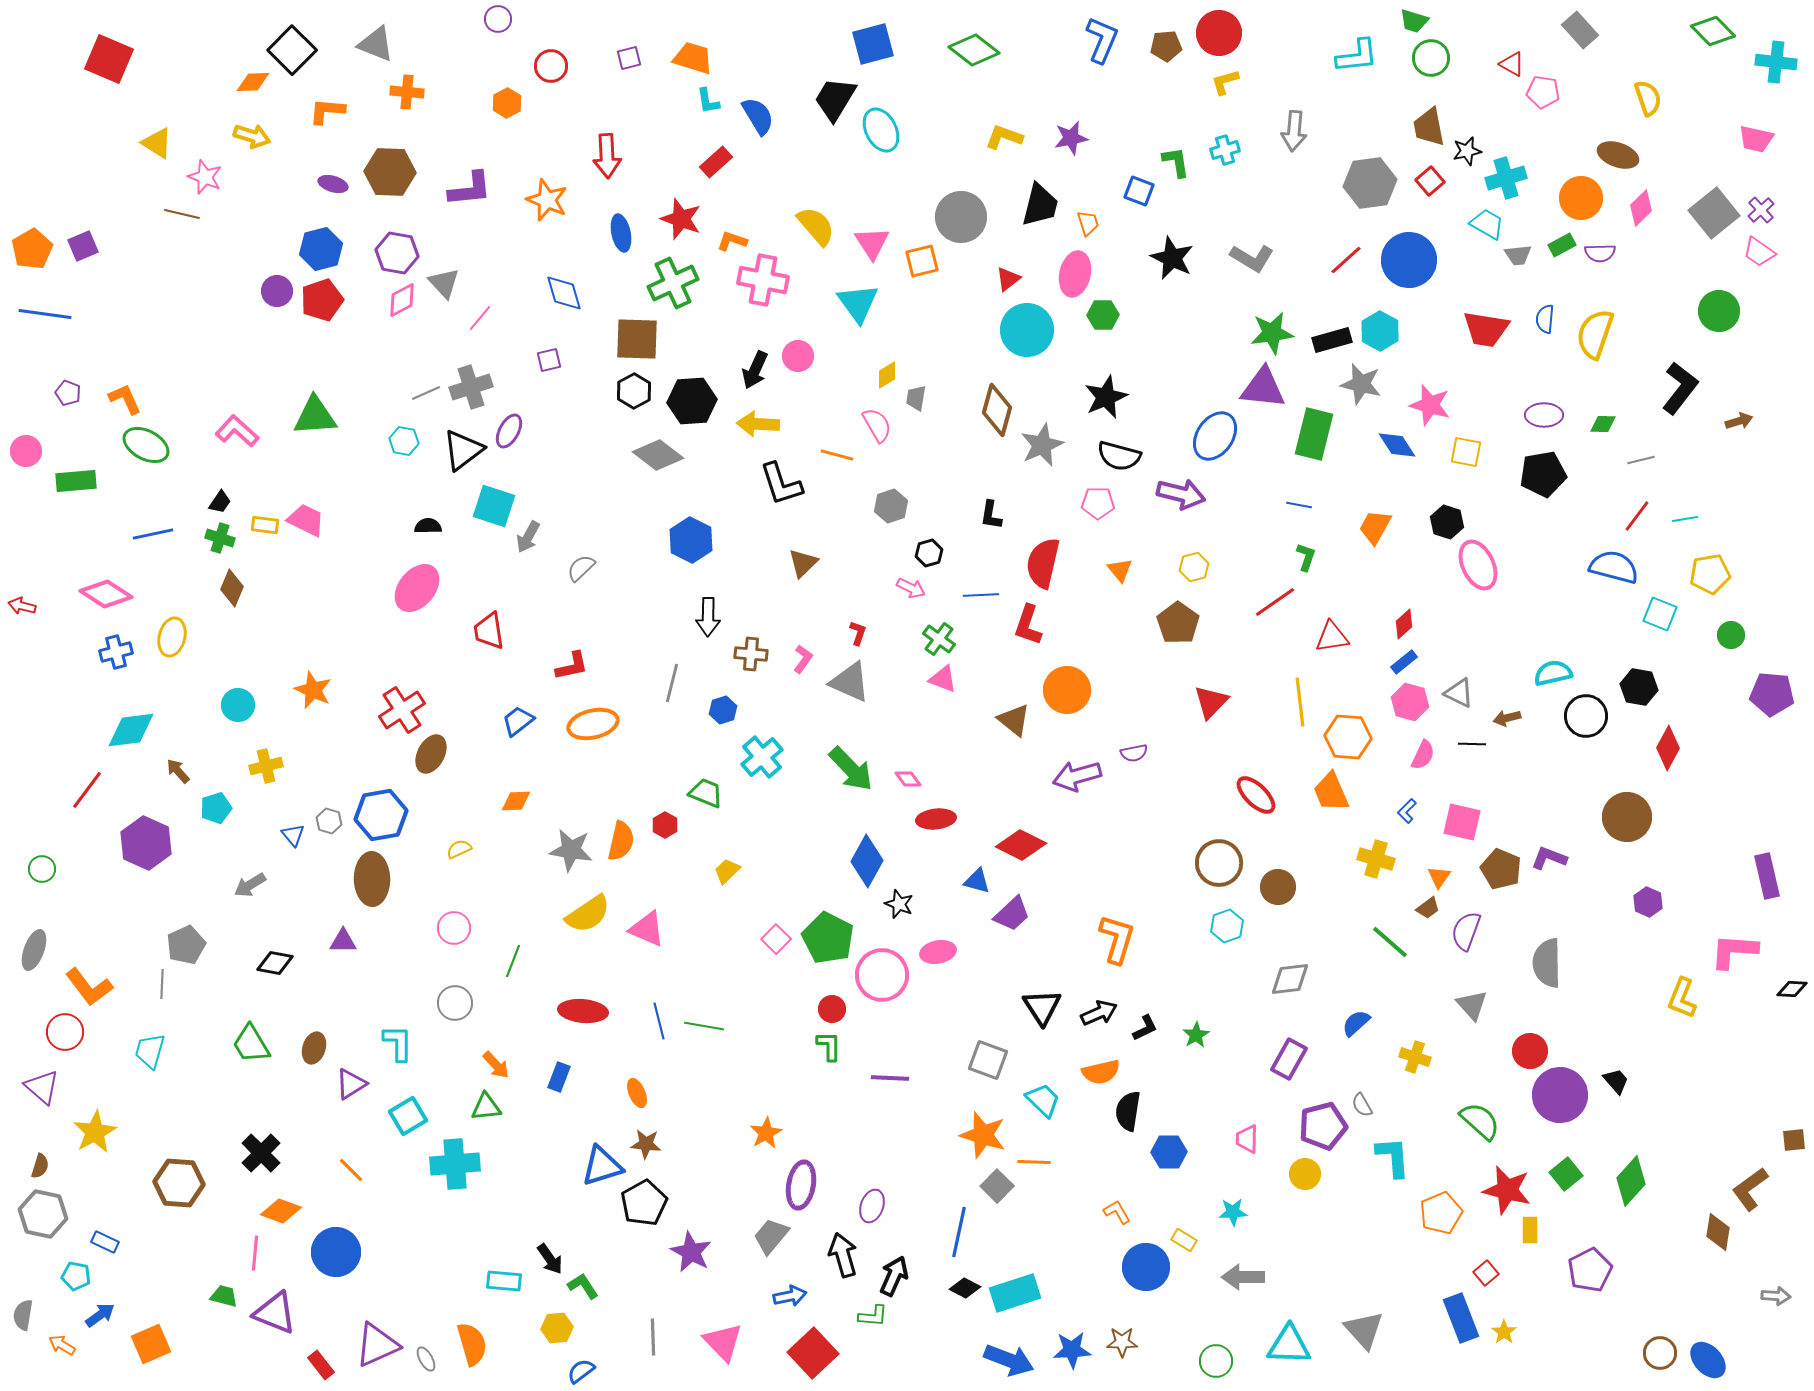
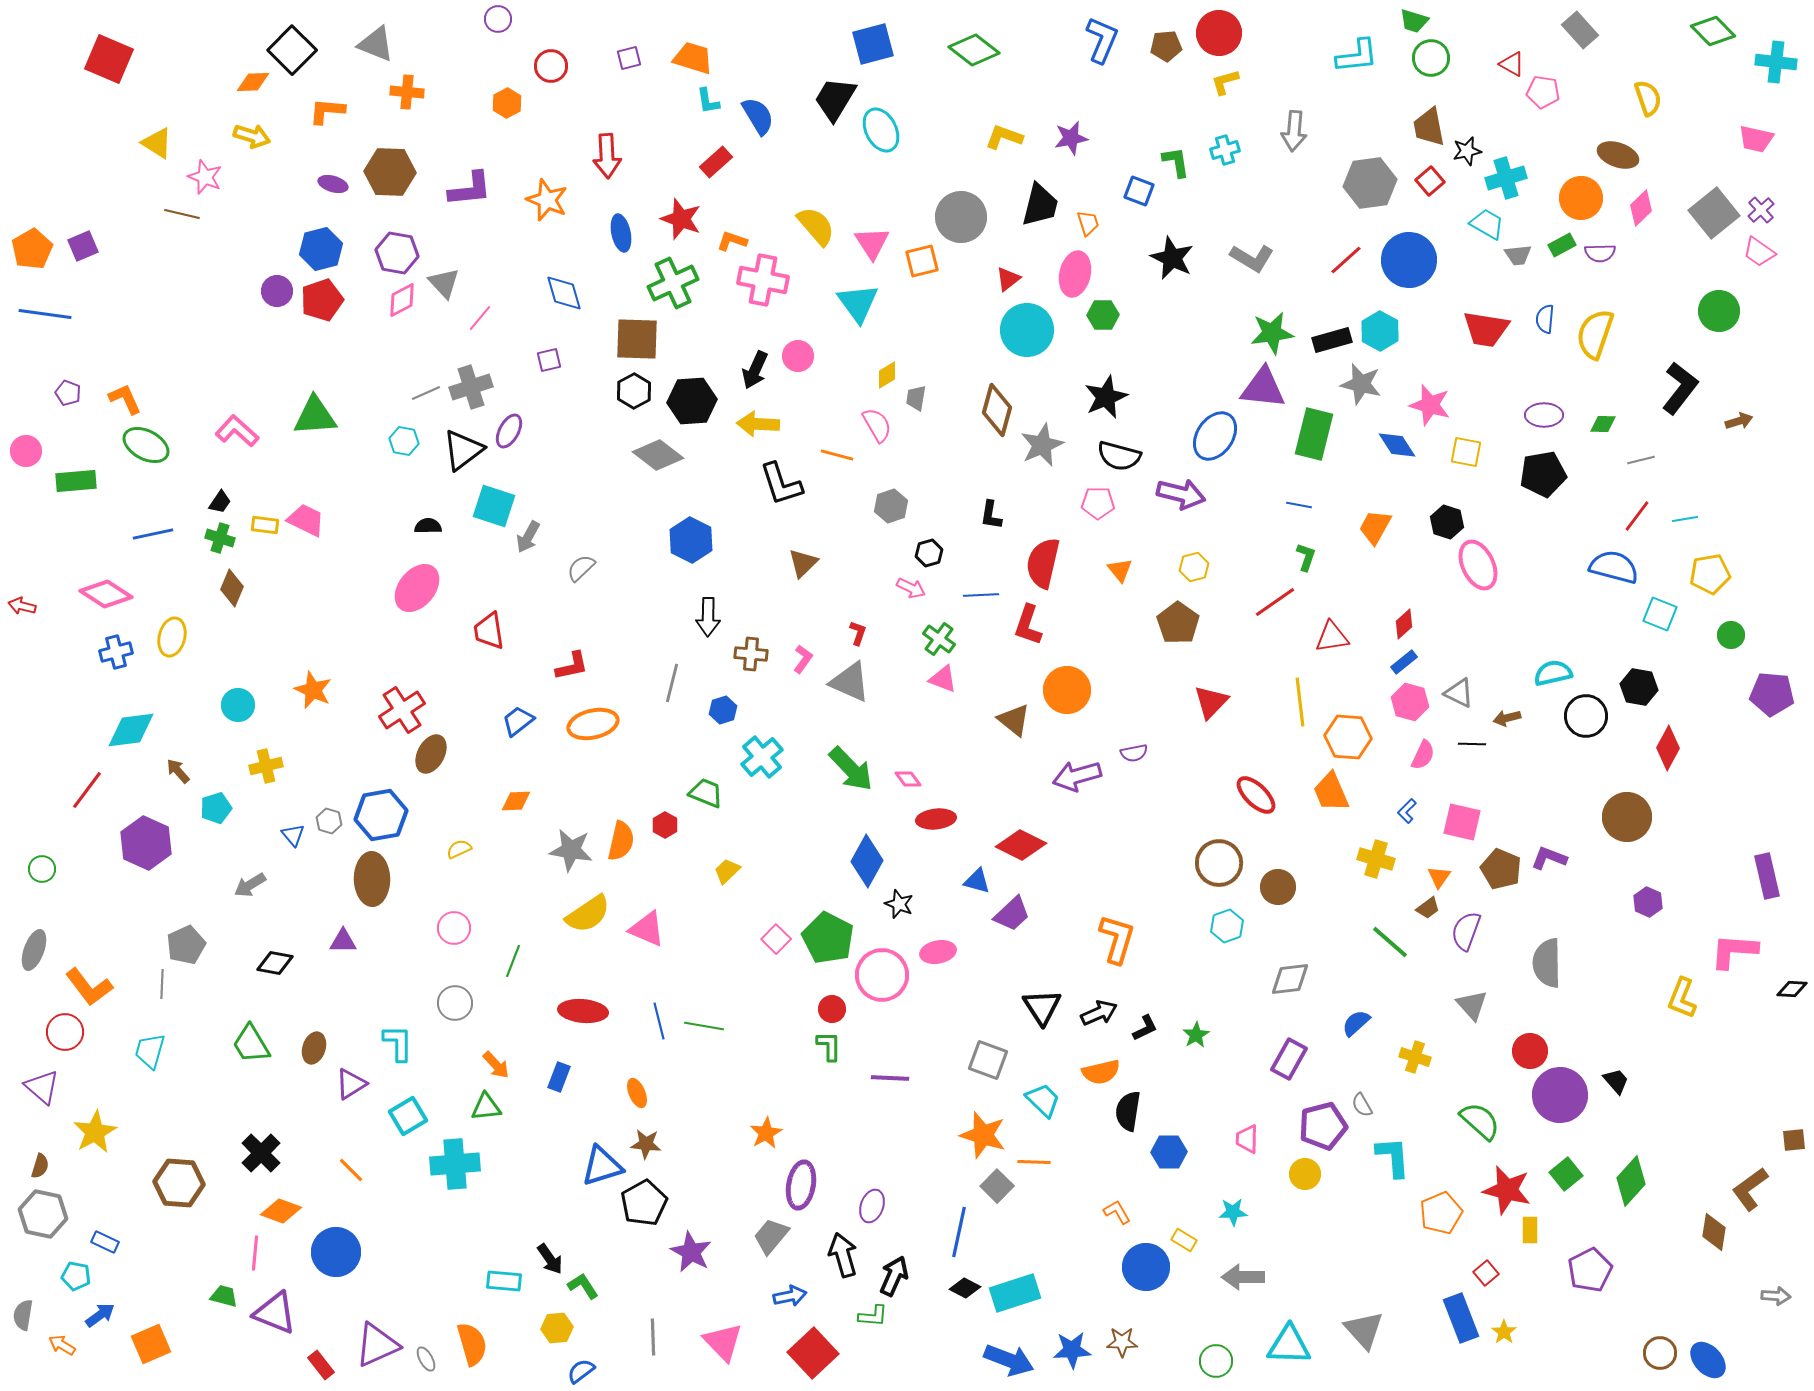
brown diamond at (1718, 1232): moved 4 px left
